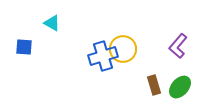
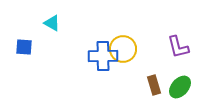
purple L-shape: moved 1 px down; rotated 55 degrees counterclockwise
blue cross: rotated 16 degrees clockwise
